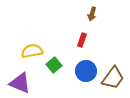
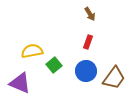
brown arrow: moved 2 px left; rotated 48 degrees counterclockwise
red rectangle: moved 6 px right, 2 px down
brown trapezoid: moved 1 px right
